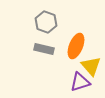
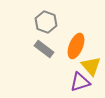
gray rectangle: rotated 24 degrees clockwise
